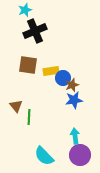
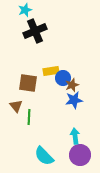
brown square: moved 18 px down
